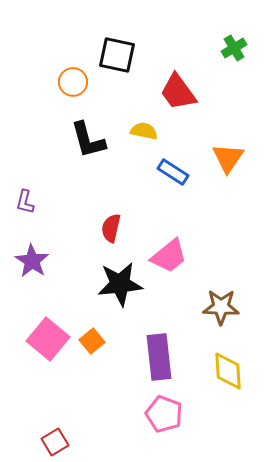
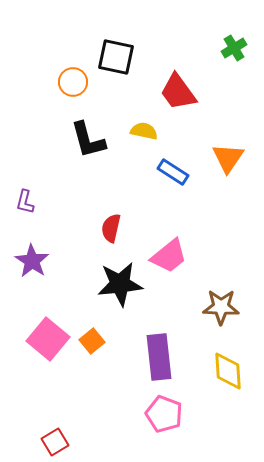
black square: moved 1 px left, 2 px down
